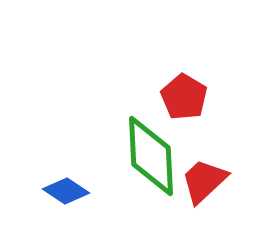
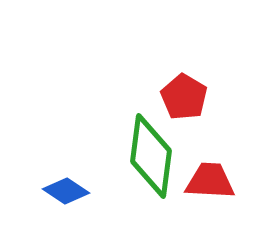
green diamond: rotated 10 degrees clockwise
red trapezoid: moved 6 px right; rotated 46 degrees clockwise
